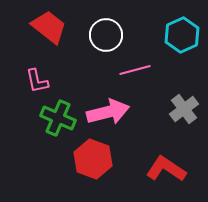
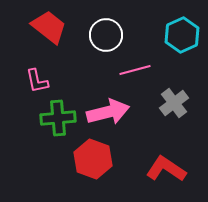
gray cross: moved 10 px left, 6 px up
green cross: rotated 28 degrees counterclockwise
